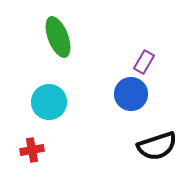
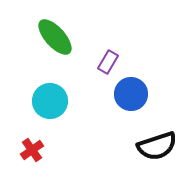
green ellipse: moved 3 px left; rotated 21 degrees counterclockwise
purple rectangle: moved 36 px left
cyan circle: moved 1 px right, 1 px up
red cross: rotated 25 degrees counterclockwise
